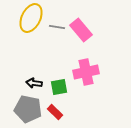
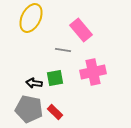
gray line: moved 6 px right, 23 px down
pink cross: moved 7 px right
green square: moved 4 px left, 9 px up
gray pentagon: moved 1 px right
